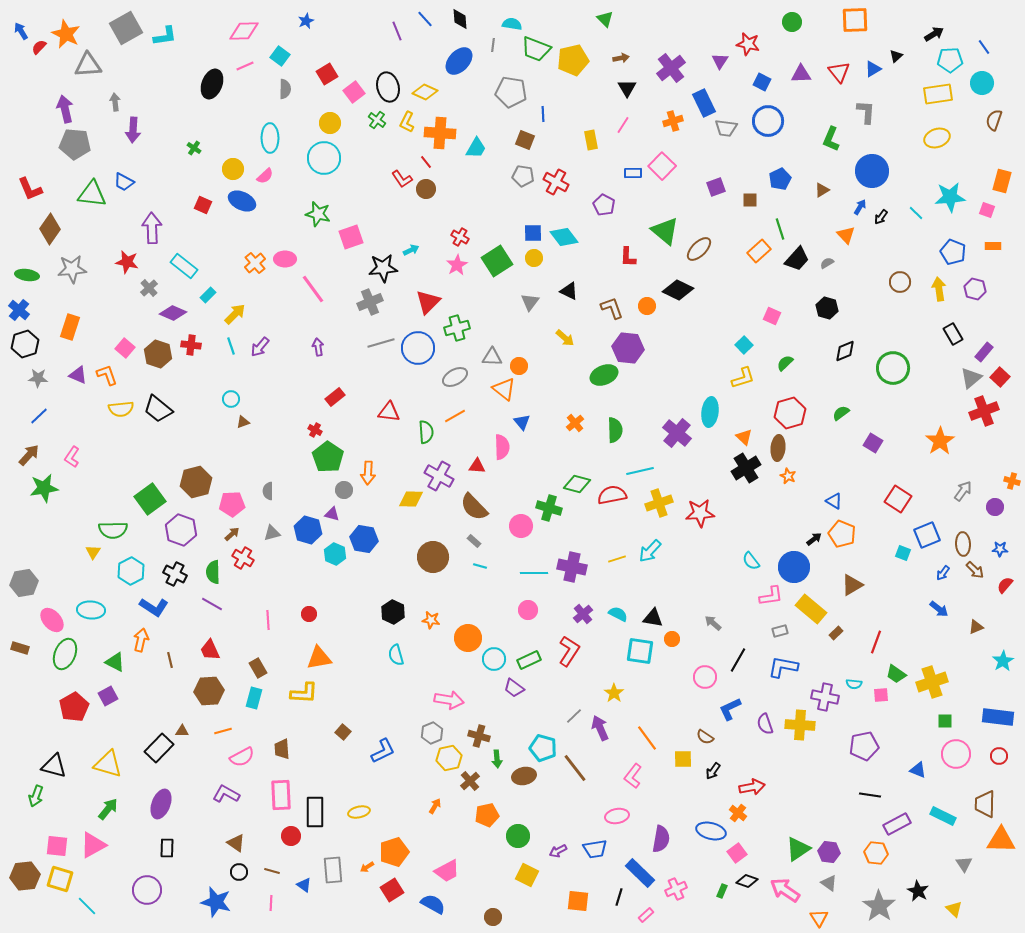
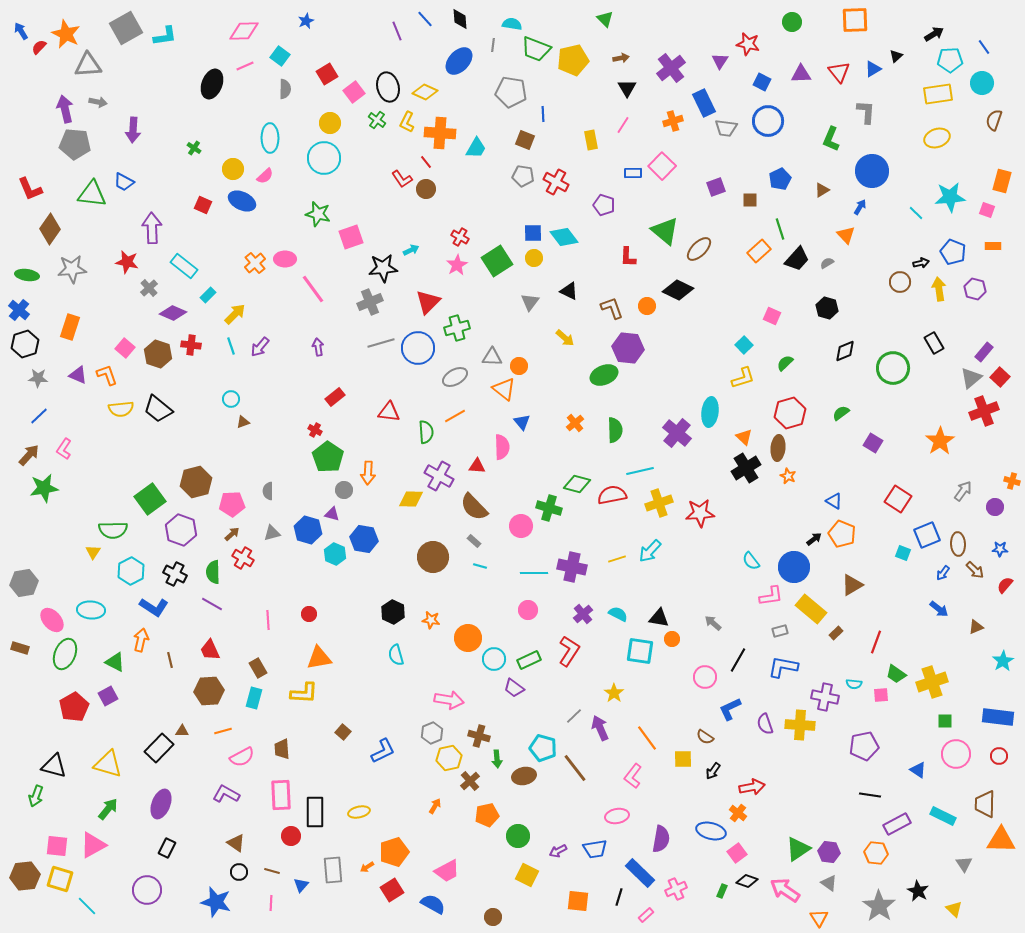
gray arrow at (115, 102): moved 17 px left; rotated 108 degrees clockwise
purple pentagon at (604, 205): rotated 10 degrees counterclockwise
black arrow at (881, 217): moved 40 px right, 46 px down; rotated 140 degrees counterclockwise
black rectangle at (953, 334): moved 19 px left, 9 px down
pink L-shape at (72, 457): moved 8 px left, 8 px up
brown ellipse at (963, 544): moved 5 px left
black triangle at (653, 618): moved 6 px right
blue triangle at (918, 770): rotated 12 degrees clockwise
black rectangle at (167, 848): rotated 24 degrees clockwise
blue triangle at (304, 885): moved 3 px left; rotated 35 degrees clockwise
